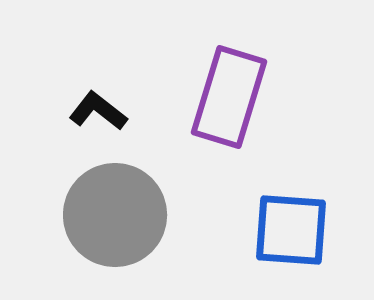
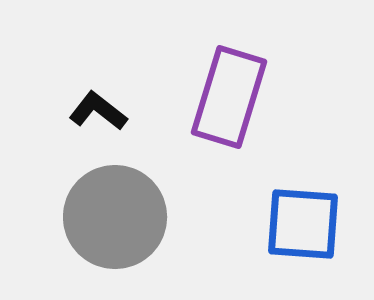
gray circle: moved 2 px down
blue square: moved 12 px right, 6 px up
